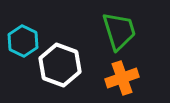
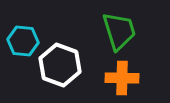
cyan hexagon: rotated 20 degrees counterclockwise
orange cross: rotated 20 degrees clockwise
